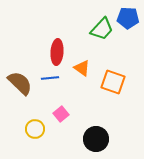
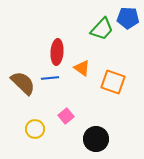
brown semicircle: moved 3 px right
pink square: moved 5 px right, 2 px down
